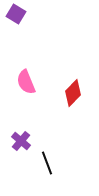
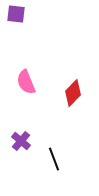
purple square: rotated 24 degrees counterclockwise
black line: moved 7 px right, 4 px up
